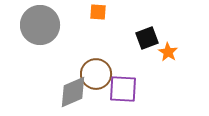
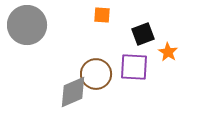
orange square: moved 4 px right, 3 px down
gray circle: moved 13 px left
black square: moved 4 px left, 4 px up
purple square: moved 11 px right, 22 px up
